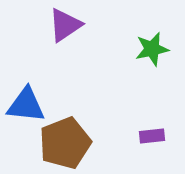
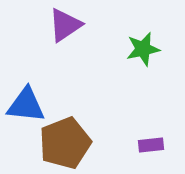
green star: moved 9 px left
purple rectangle: moved 1 px left, 9 px down
